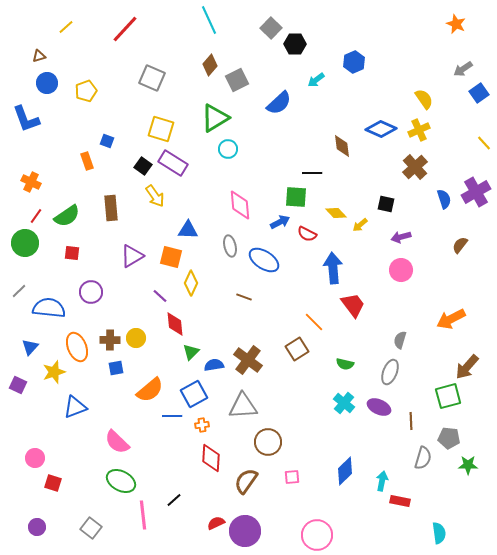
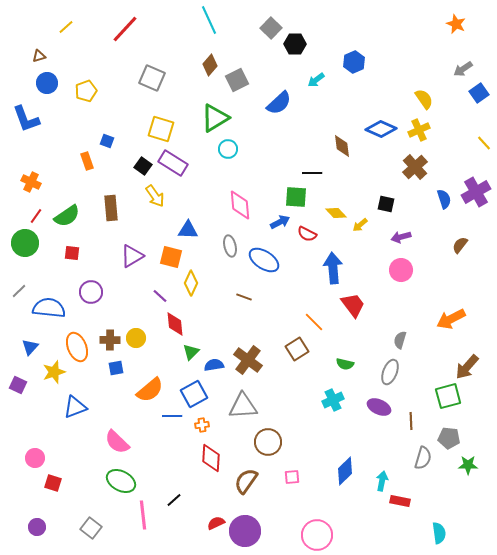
cyan cross at (344, 403): moved 11 px left, 3 px up; rotated 25 degrees clockwise
